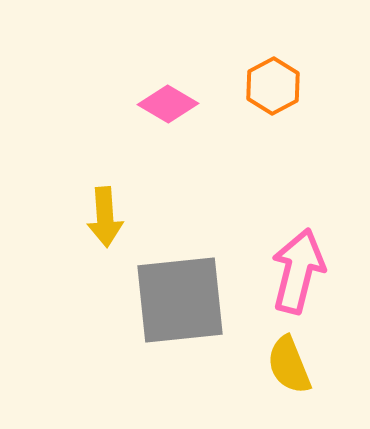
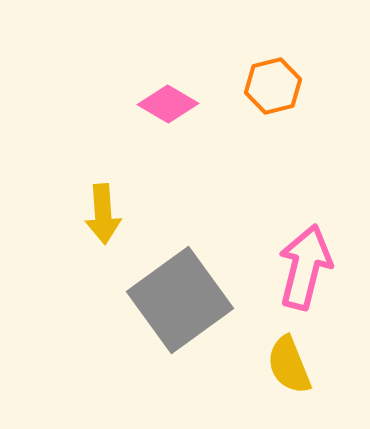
orange hexagon: rotated 14 degrees clockwise
yellow arrow: moved 2 px left, 3 px up
pink arrow: moved 7 px right, 4 px up
gray square: rotated 30 degrees counterclockwise
